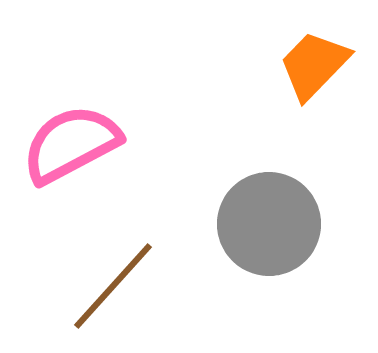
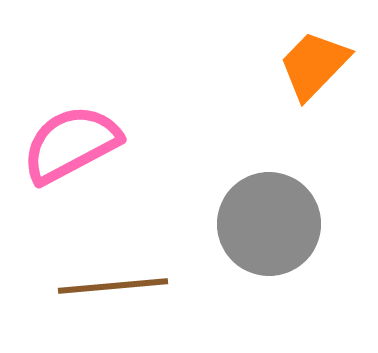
brown line: rotated 43 degrees clockwise
